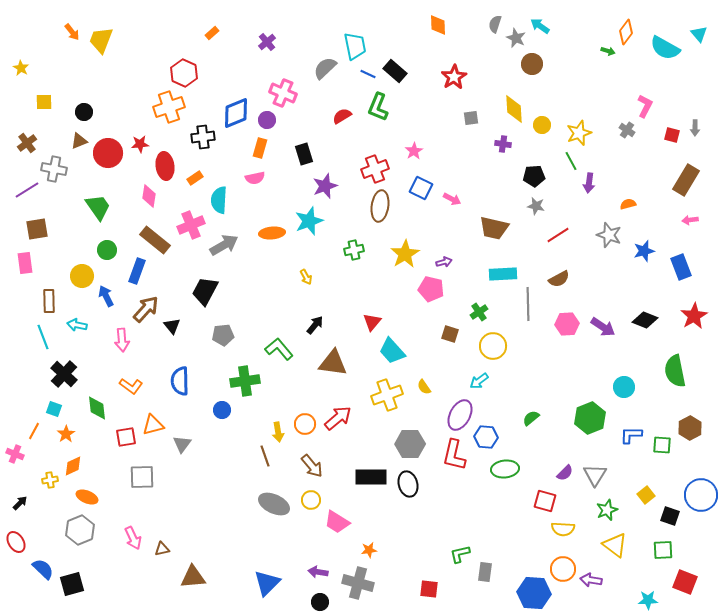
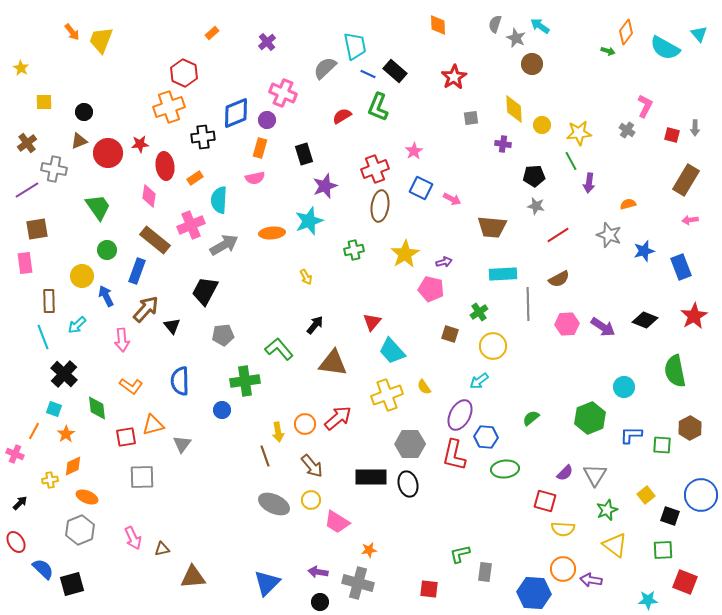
yellow star at (579, 133): rotated 15 degrees clockwise
brown trapezoid at (494, 228): moved 2 px left, 1 px up; rotated 8 degrees counterclockwise
cyan arrow at (77, 325): rotated 54 degrees counterclockwise
